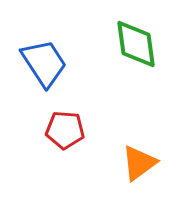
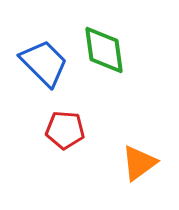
green diamond: moved 32 px left, 6 px down
blue trapezoid: rotated 12 degrees counterclockwise
